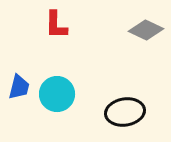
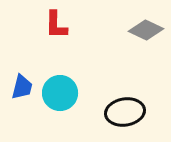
blue trapezoid: moved 3 px right
cyan circle: moved 3 px right, 1 px up
